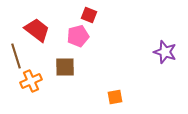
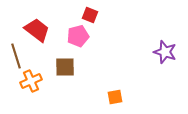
red square: moved 1 px right
